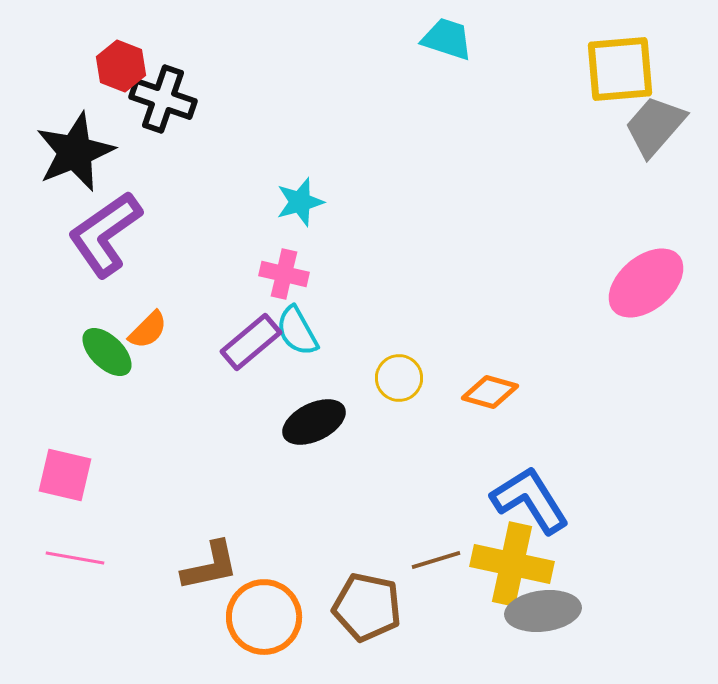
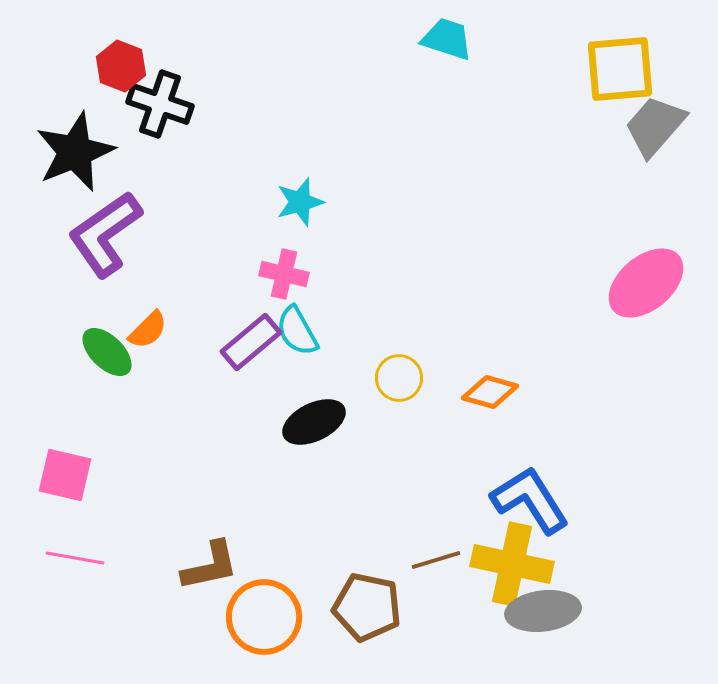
black cross: moved 3 px left, 5 px down
